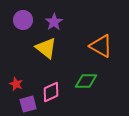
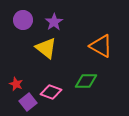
pink diamond: rotated 45 degrees clockwise
purple square: moved 2 px up; rotated 24 degrees counterclockwise
